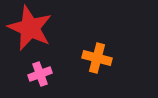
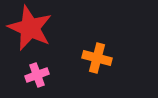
pink cross: moved 3 px left, 1 px down
